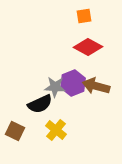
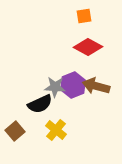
purple hexagon: moved 2 px down
brown square: rotated 24 degrees clockwise
